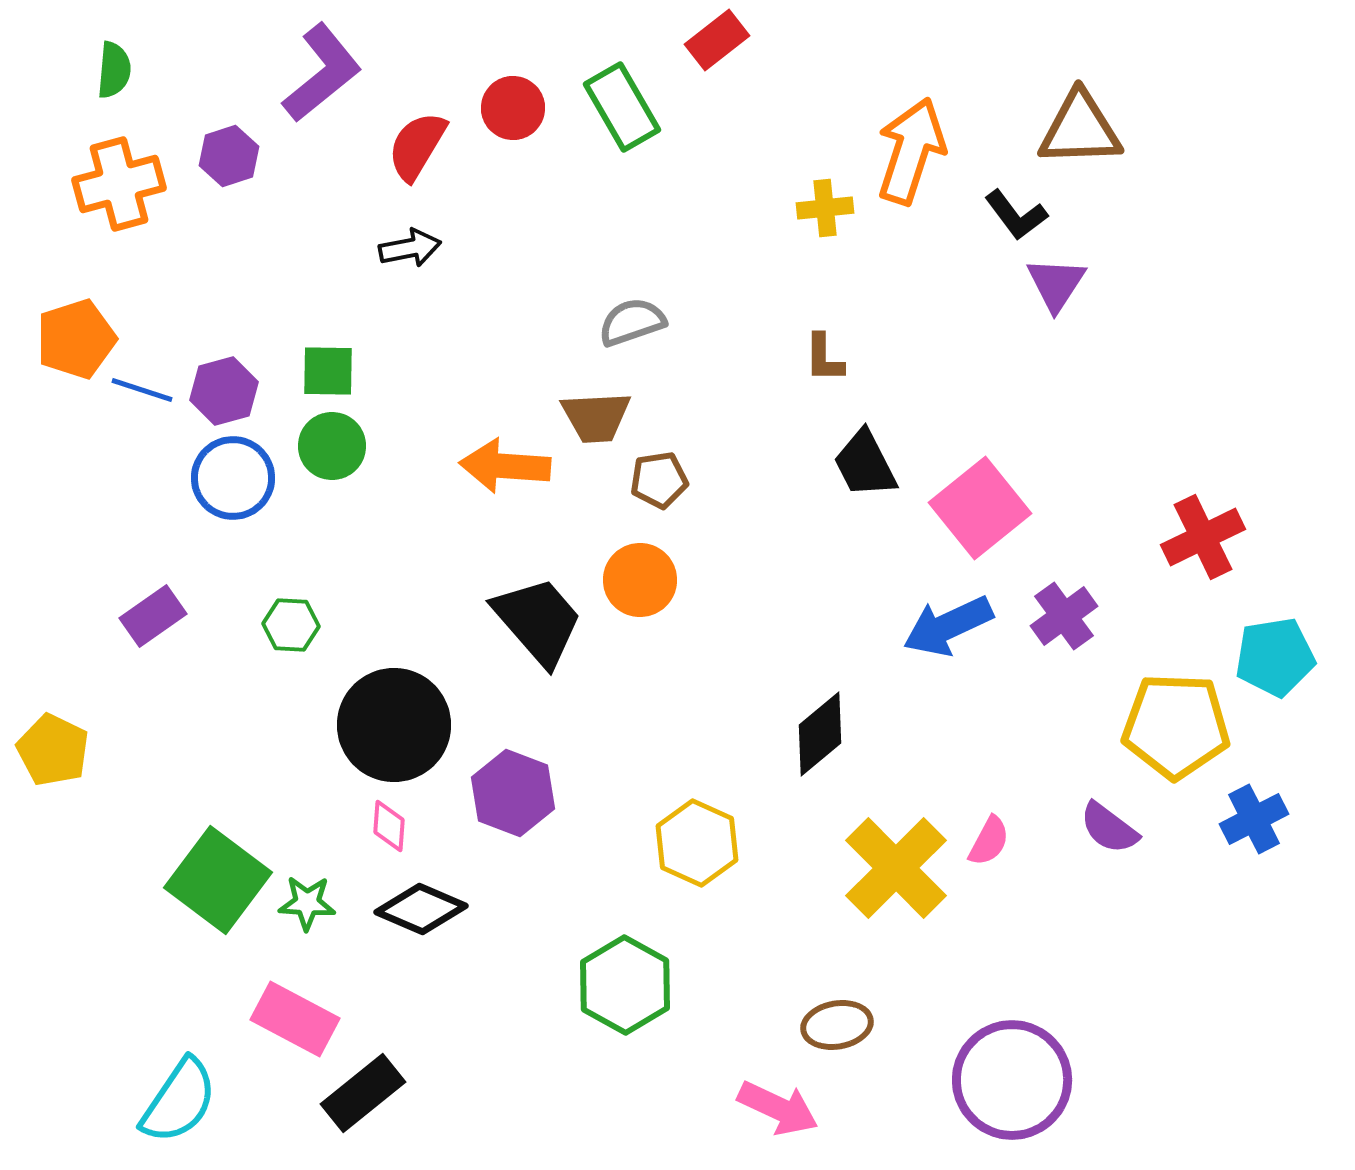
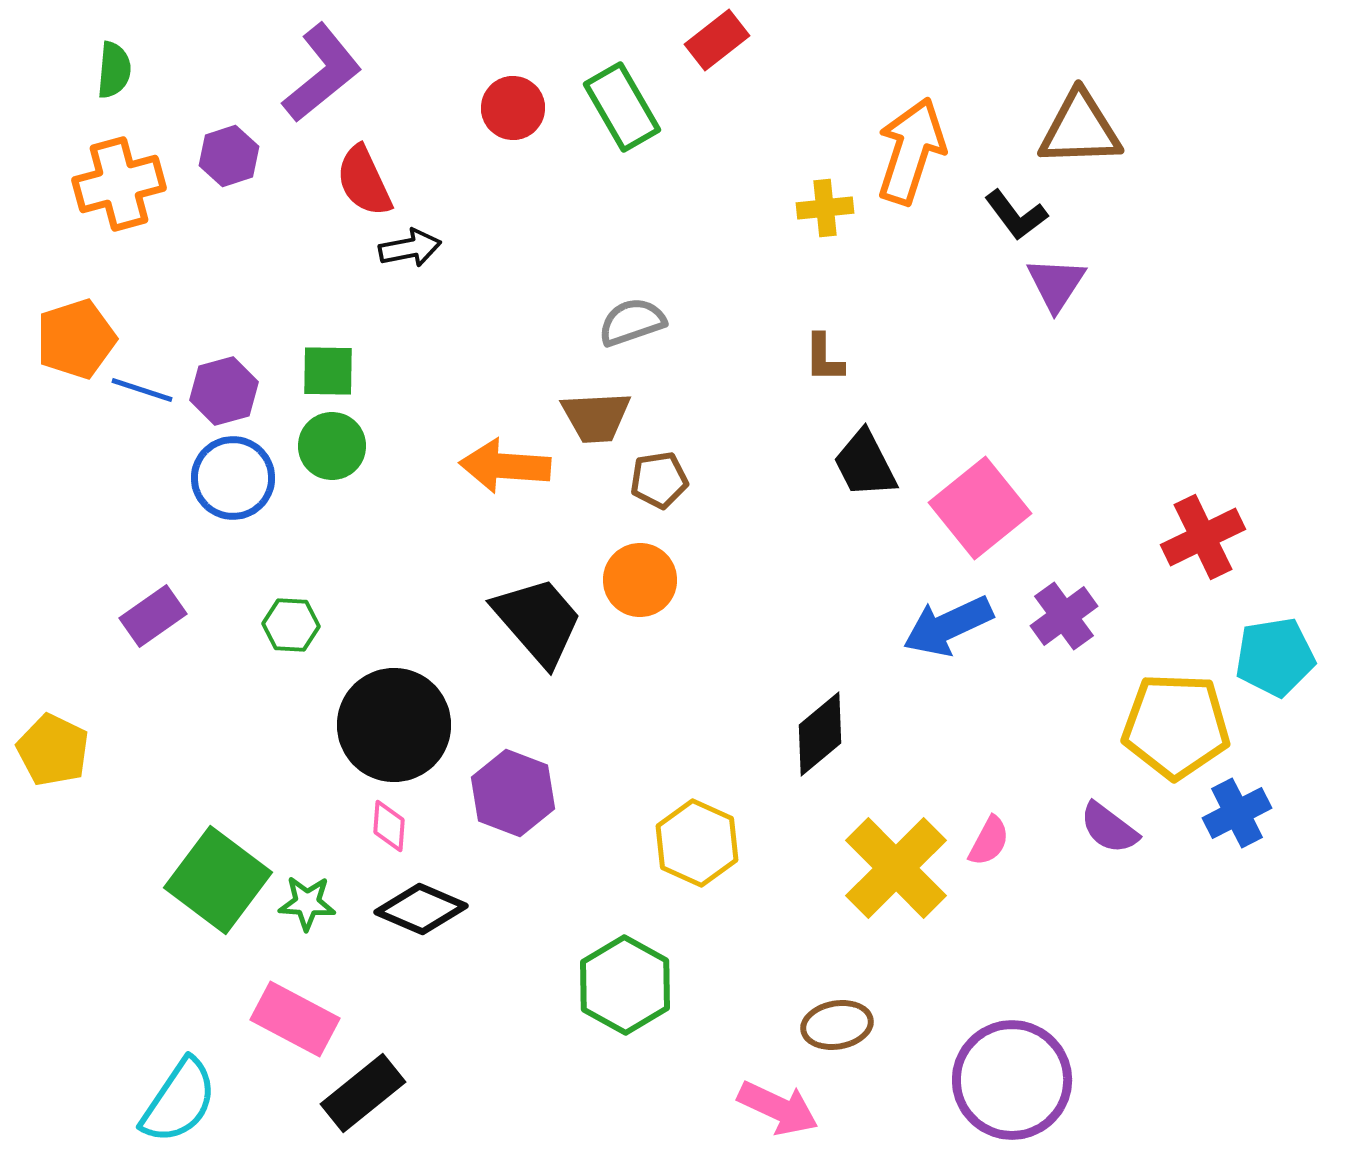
red semicircle at (417, 146): moved 53 px left, 35 px down; rotated 56 degrees counterclockwise
blue cross at (1254, 819): moved 17 px left, 6 px up
